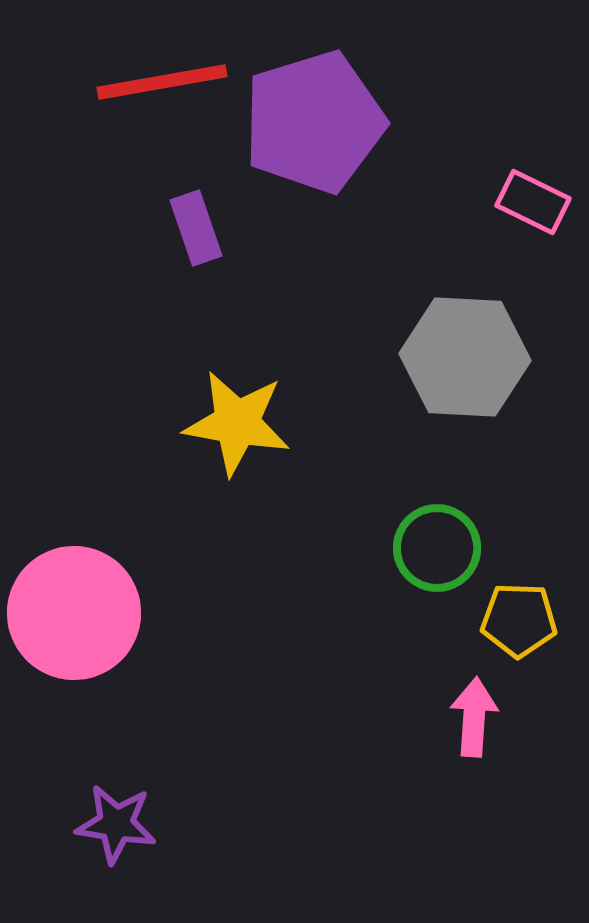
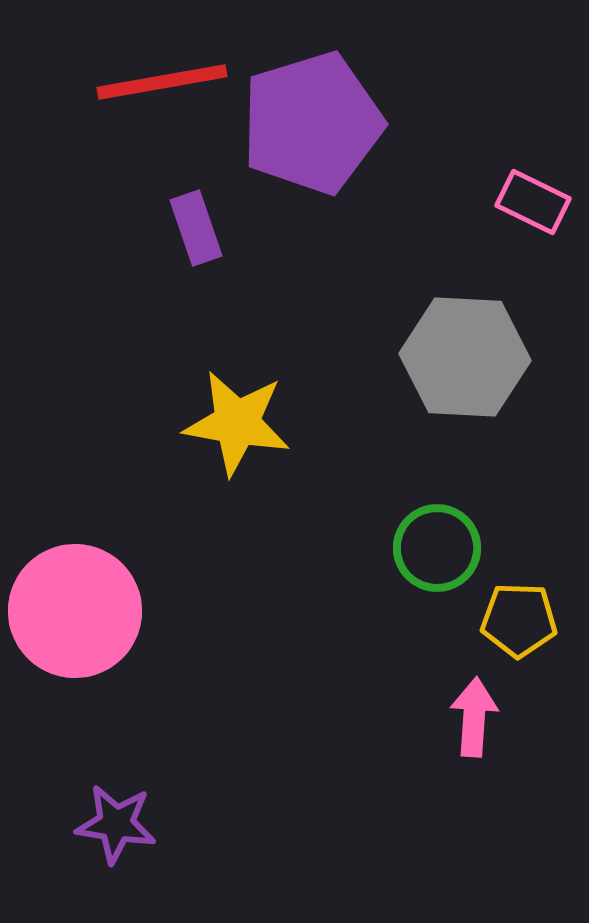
purple pentagon: moved 2 px left, 1 px down
pink circle: moved 1 px right, 2 px up
